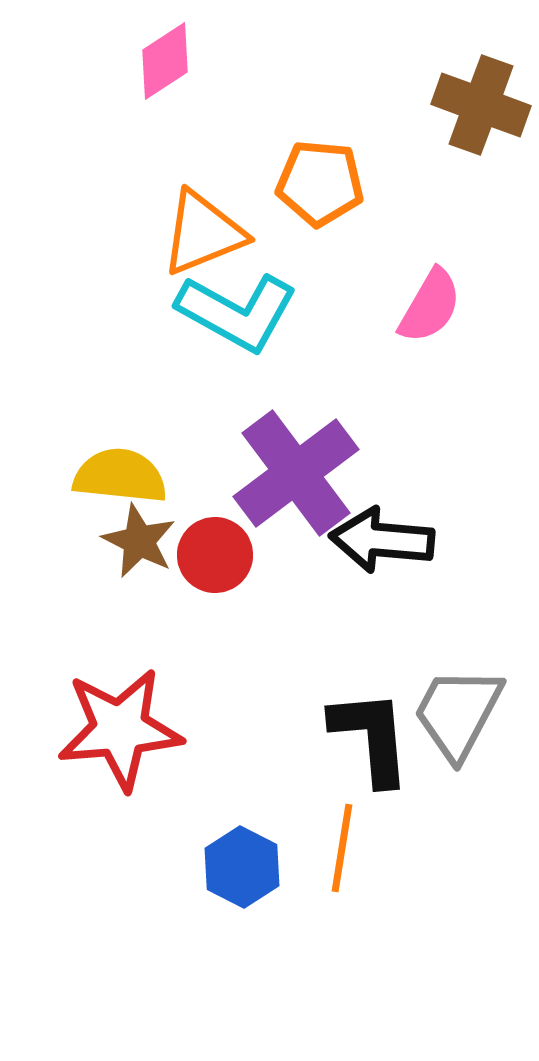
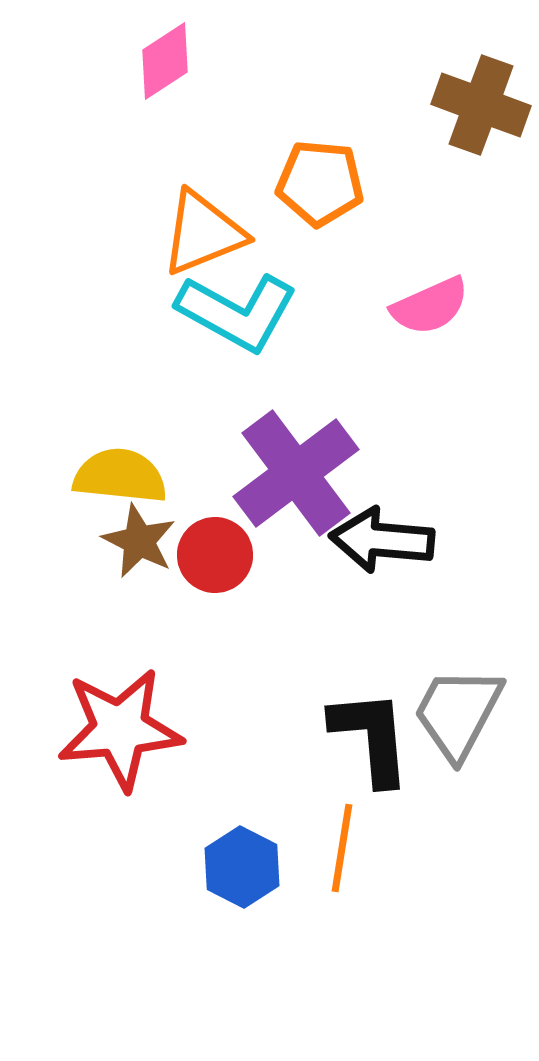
pink semicircle: rotated 36 degrees clockwise
